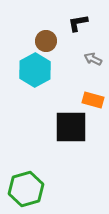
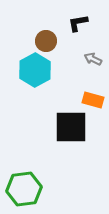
green hexagon: moved 2 px left; rotated 8 degrees clockwise
